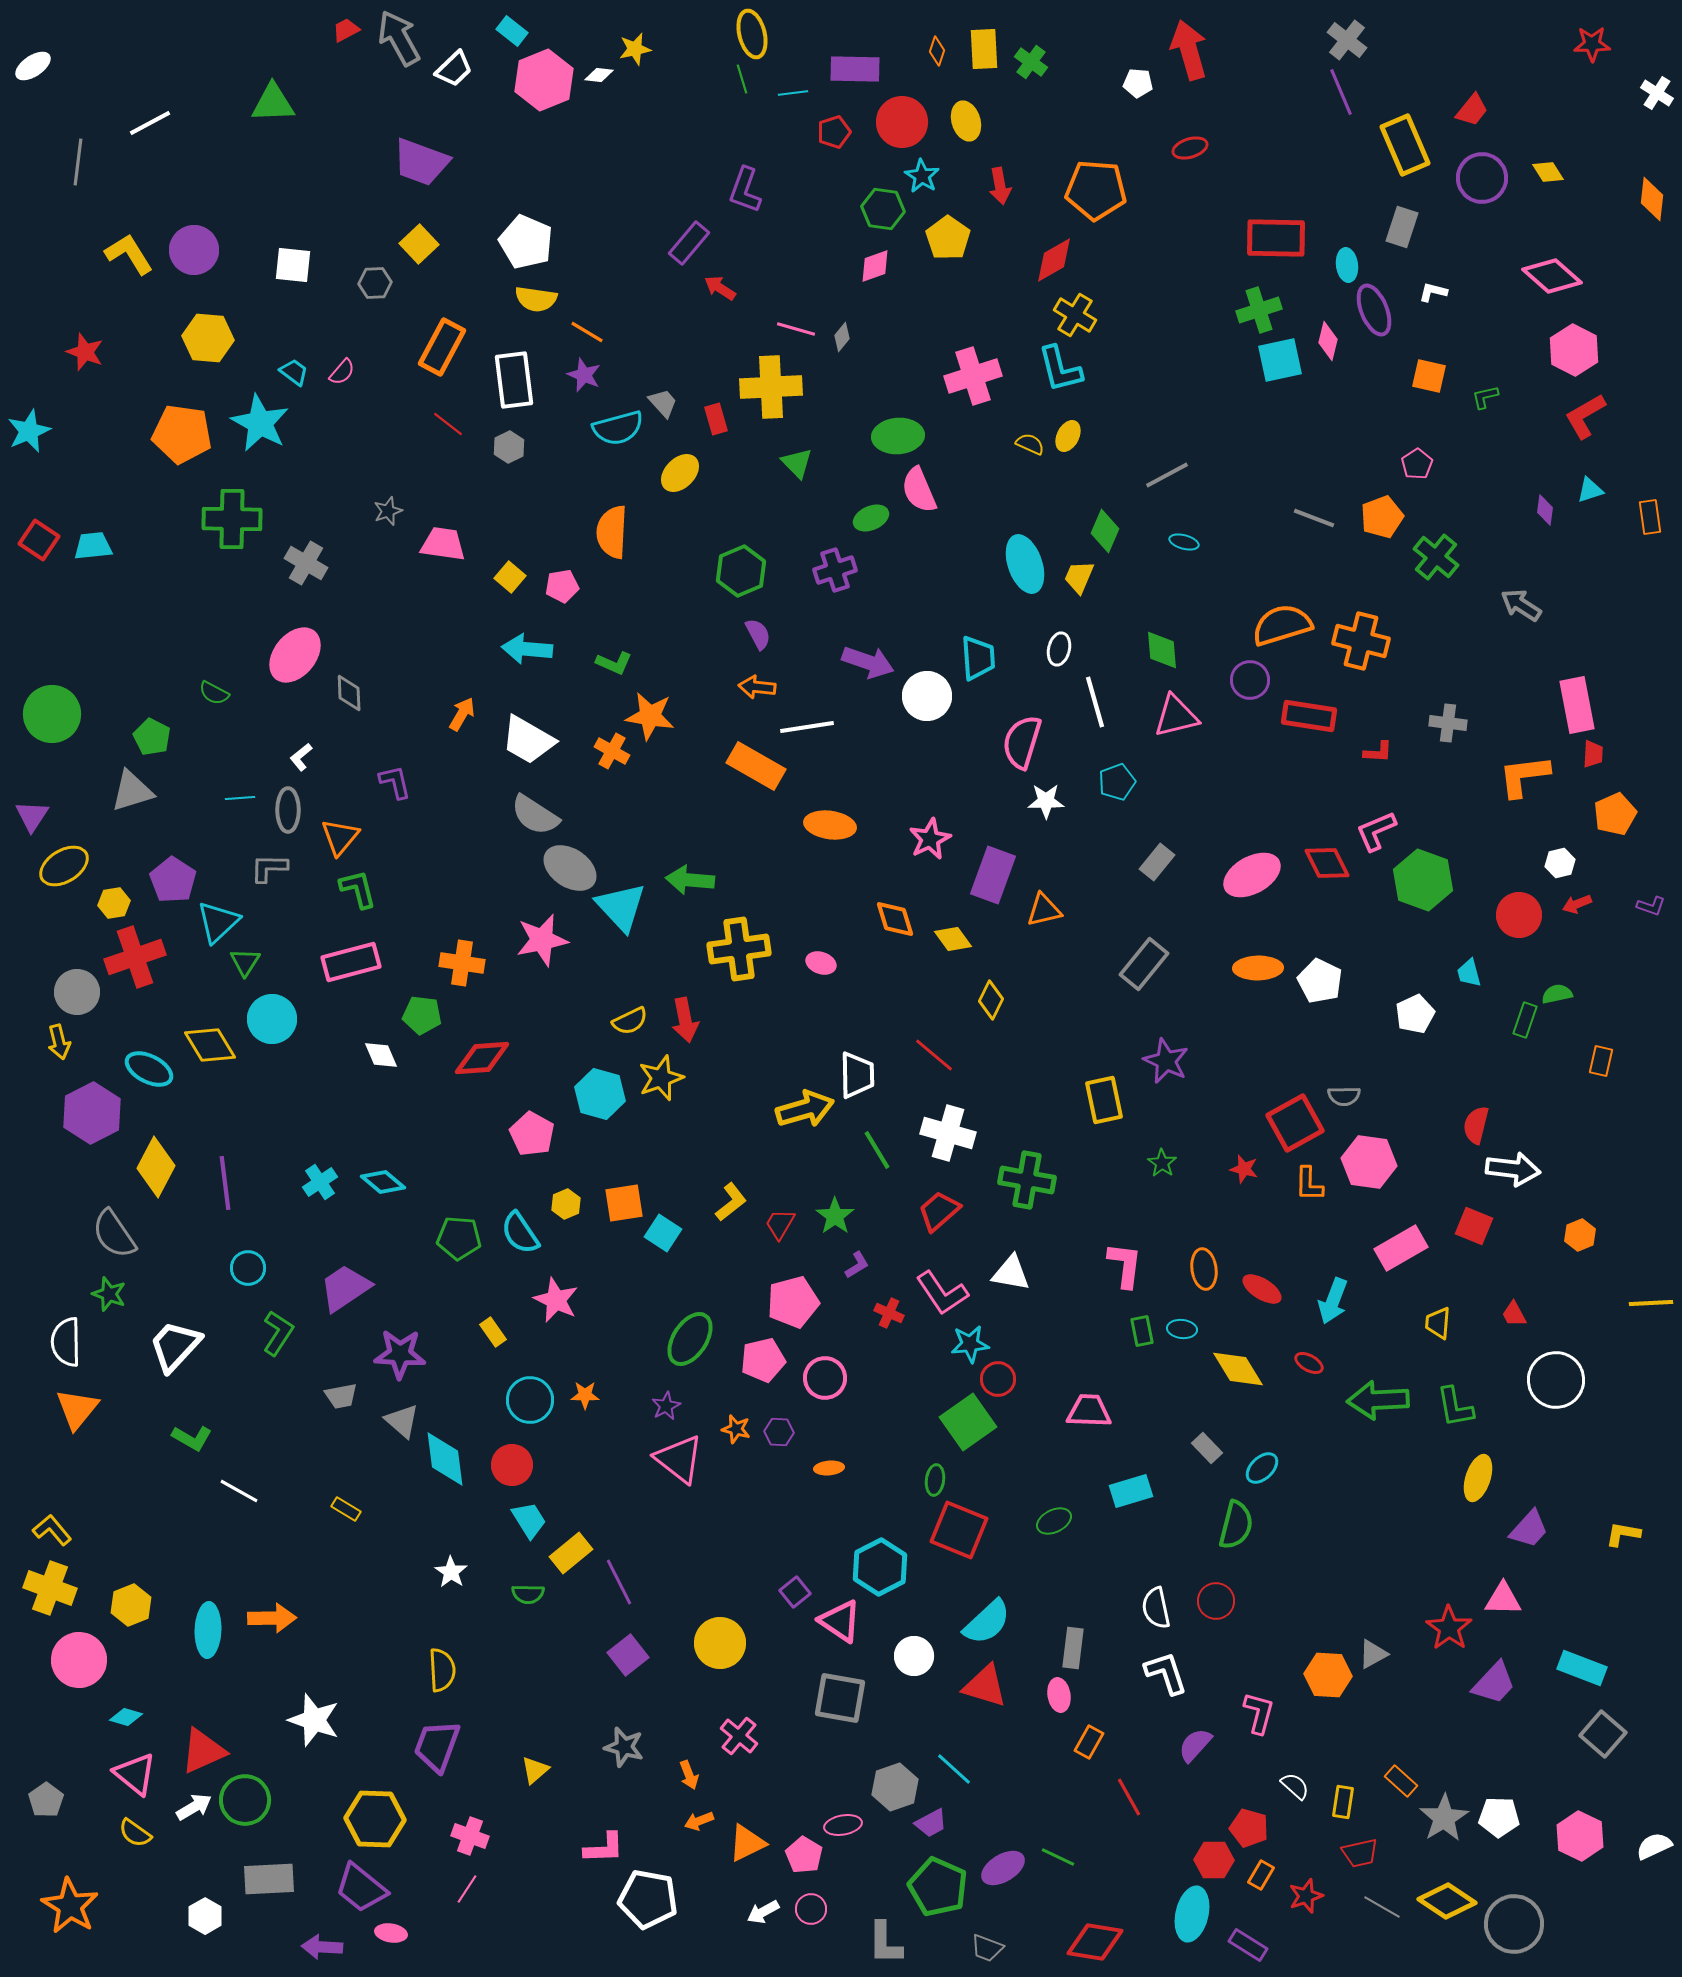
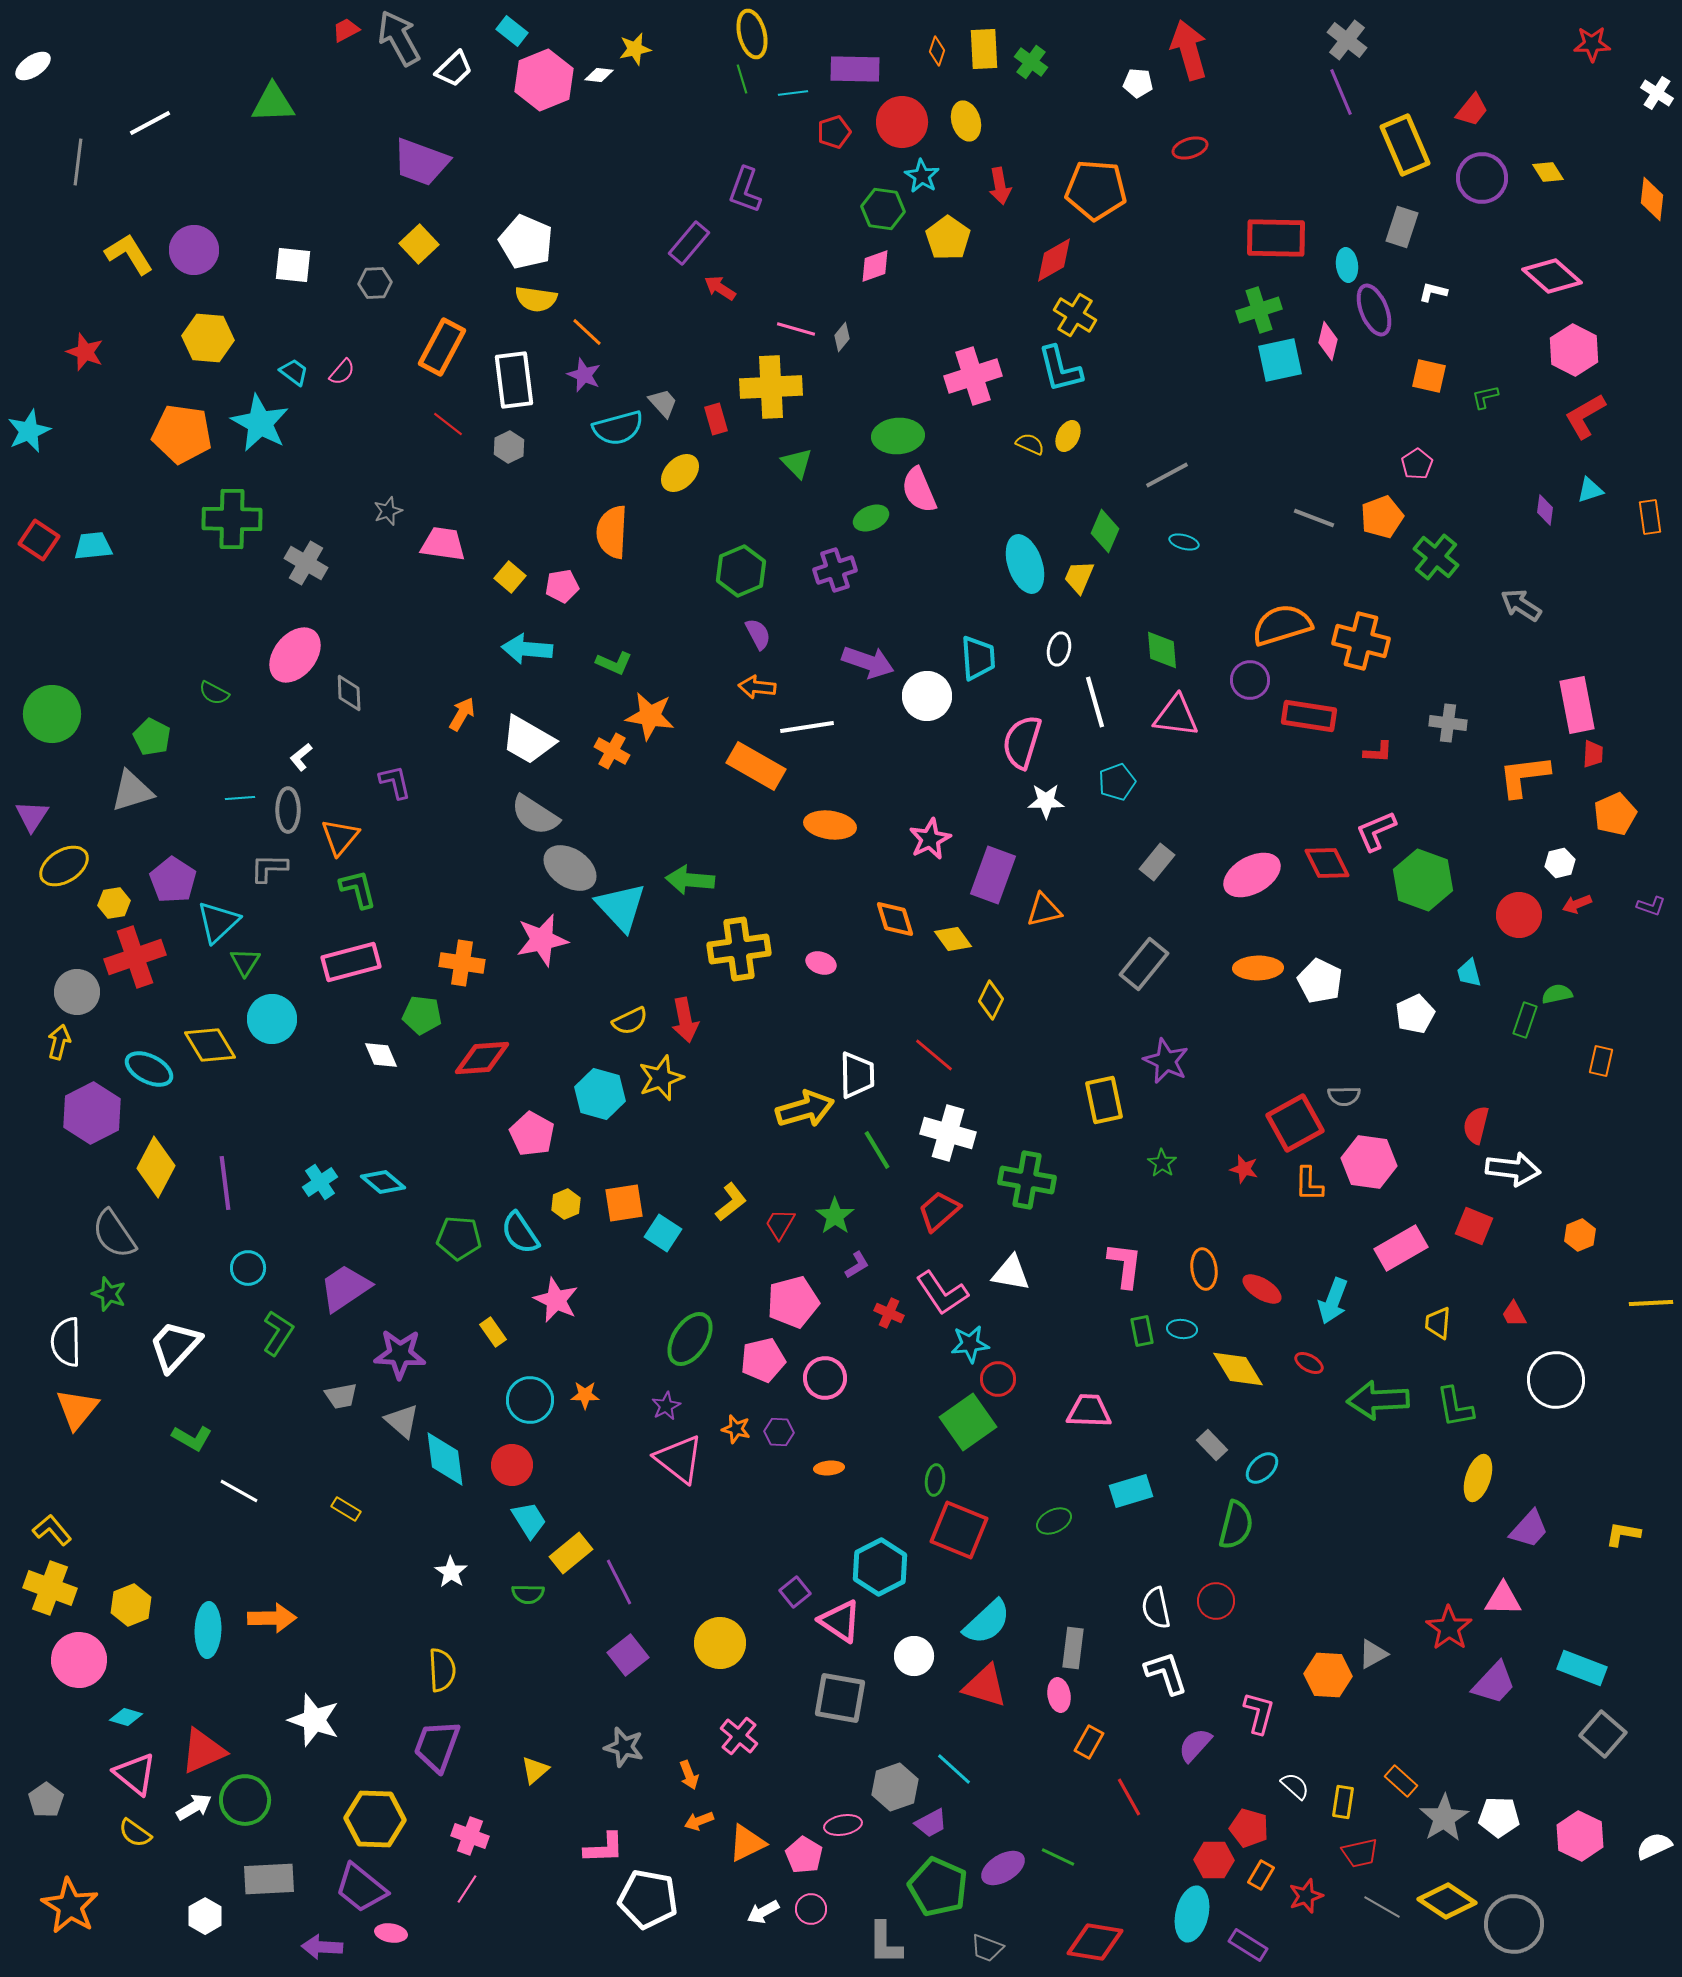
orange line at (587, 332): rotated 12 degrees clockwise
pink triangle at (1176, 716): rotated 21 degrees clockwise
yellow arrow at (59, 1042): rotated 152 degrees counterclockwise
gray rectangle at (1207, 1448): moved 5 px right, 3 px up
